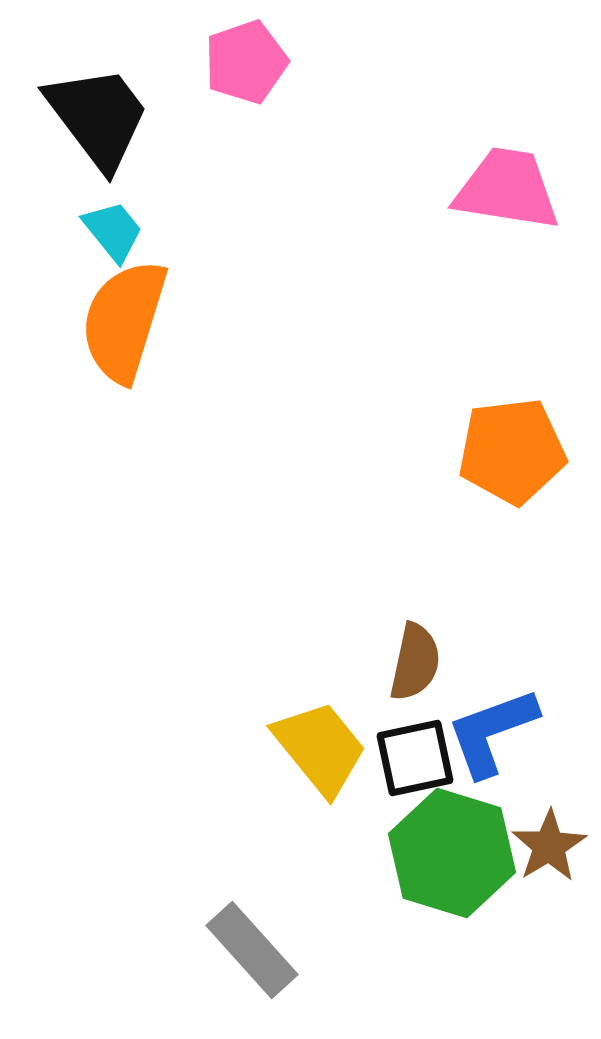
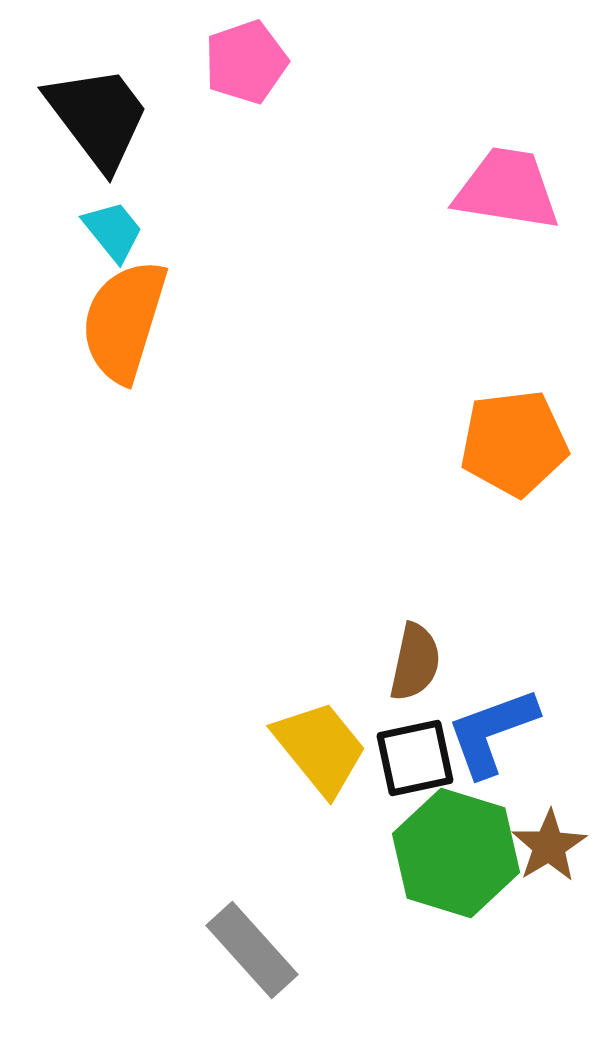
orange pentagon: moved 2 px right, 8 px up
green hexagon: moved 4 px right
